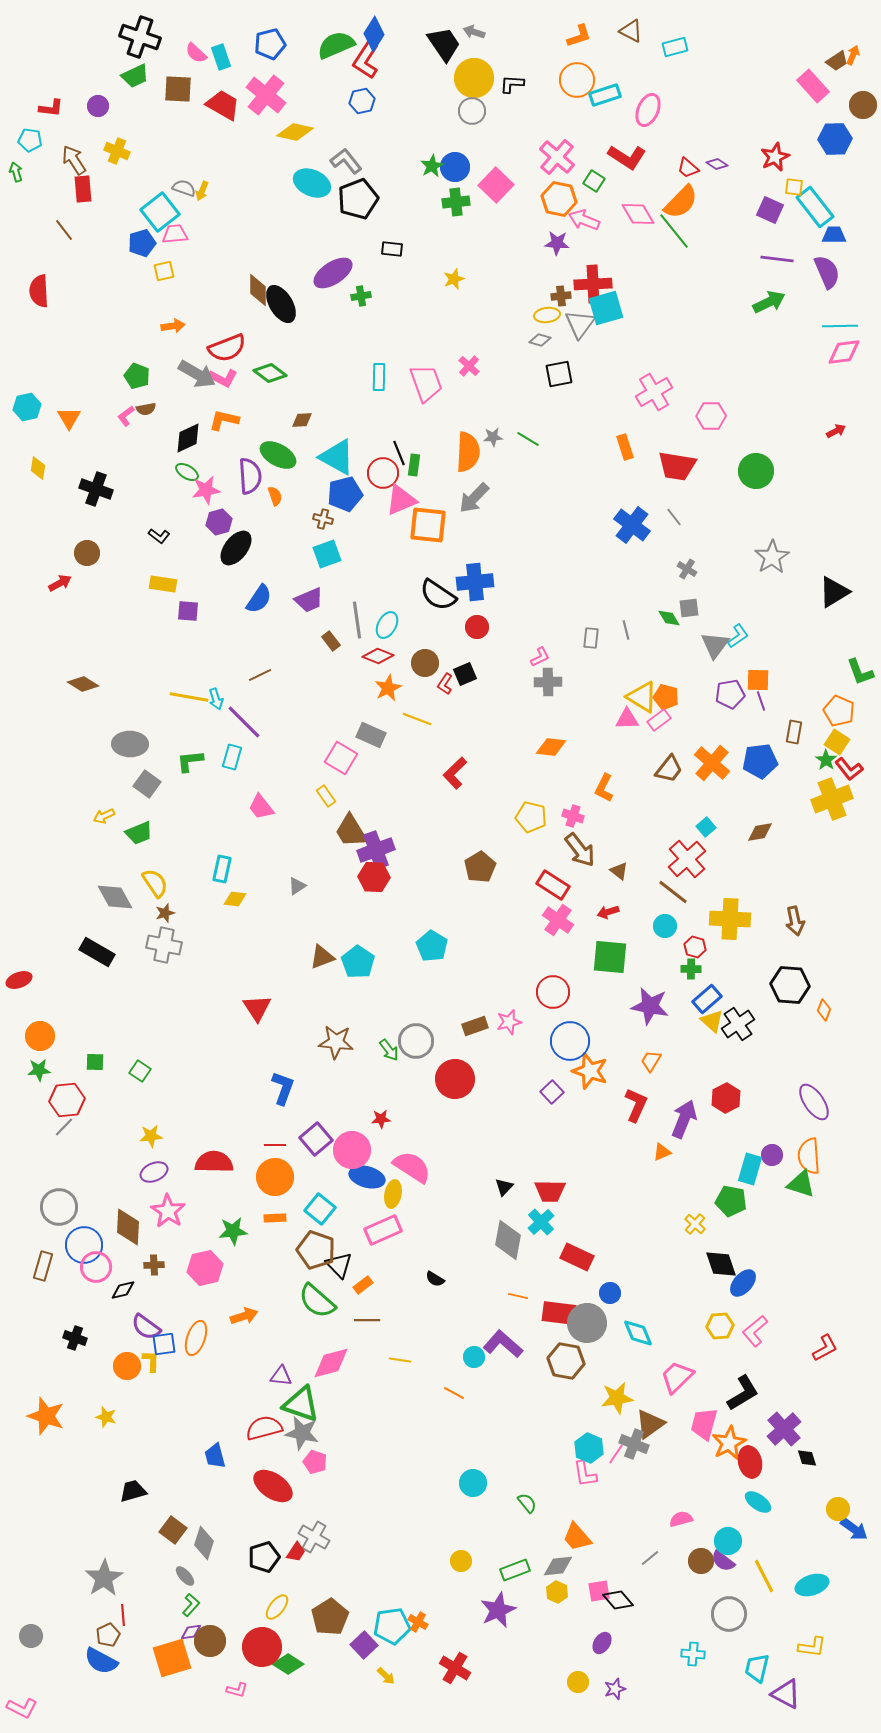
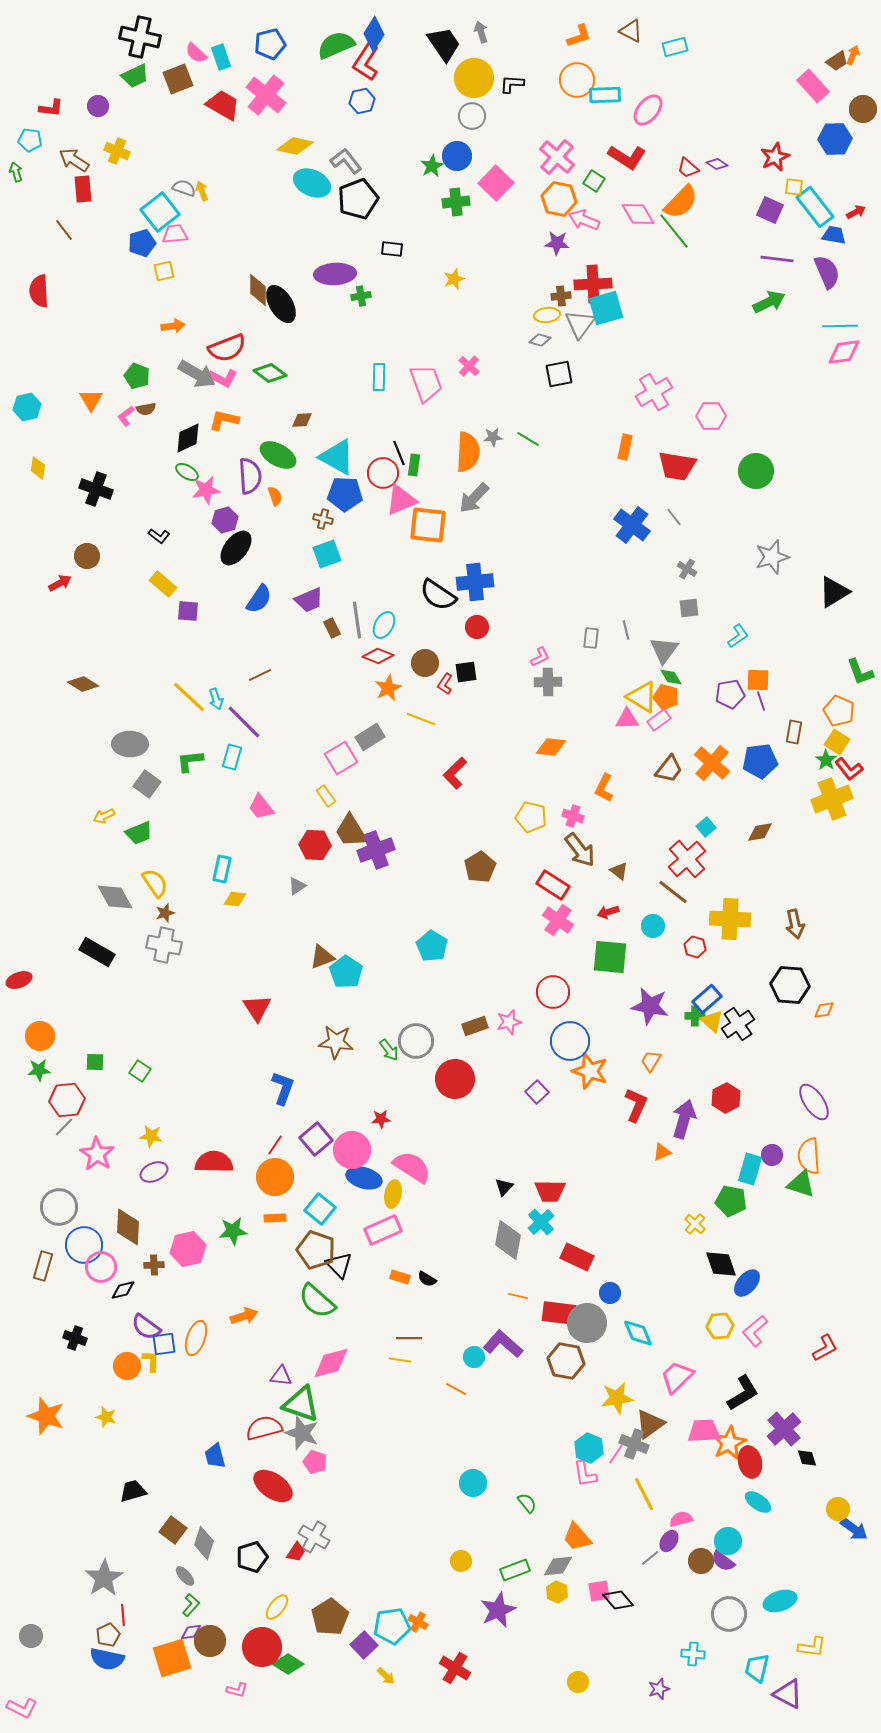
gray arrow at (474, 32): moved 7 px right; rotated 55 degrees clockwise
black cross at (140, 37): rotated 6 degrees counterclockwise
red L-shape at (366, 60): moved 2 px down
brown square at (178, 89): moved 10 px up; rotated 24 degrees counterclockwise
cyan rectangle at (605, 95): rotated 16 degrees clockwise
brown circle at (863, 105): moved 4 px down
pink ellipse at (648, 110): rotated 16 degrees clockwise
gray circle at (472, 111): moved 5 px down
yellow diamond at (295, 132): moved 14 px down
brown arrow at (74, 160): rotated 24 degrees counterclockwise
blue circle at (455, 167): moved 2 px right, 11 px up
pink square at (496, 185): moved 2 px up
yellow arrow at (202, 191): rotated 138 degrees clockwise
blue trapezoid at (834, 235): rotated 10 degrees clockwise
purple ellipse at (333, 273): moved 2 px right, 1 px down; rotated 30 degrees clockwise
orange triangle at (69, 418): moved 22 px right, 18 px up
red arrow at (836, 431): moved 20 px right, 219 px up
orange rectangle at (625, 447): rotated 30 degrees clockwise
blue pentagon at (345, 494): rotated 16 degrees clockwise
purple hexagon at (219, 522): moved 6 px right, 2 px up
brown circle at (87, 553): moved 3 px down
gray star at (772, 557): rotated 16 degrees clockwise
yellow rectangle at (163, 584): rotated 32 degrees clockwise
green diamond at (669, 618): moved 2 px right, 59 px down
cyan ellipse at (387, 625): moved 3 px left
brown rectangle at (331, 641): moved 1 px right, 13 px up; rotated 12 degrees clockwise
gray triangle at (715, 645): moved 51 px left, 5 px down
black square at (465, 674): moved 1 px right, 2 px up; rotated 15 degrees clockwise
yellow line at (189, 697): rotated 33 degrees clockwise
yellow line at (417, 719): moved 4 px right
gray rectangle at (371, 735): moved 1 px left, 2 px down; rotated 56 degrees counterclockwise
pink square at (341, 758): rotated 28 degrees clockwise
red hexagon at (374, 877): moved 59 px left, 32 px up
brown arrow at (795, 921): moved 3 px down
cyan circle at (665, 926): moved 12 px left
cyan pentagon at (358, 962): moved 12 px left, 10 px down
green cross at (691, 969): moved 4 px right, 47 px down
orange diamond at (824, 1010): rotated 60 degrees clockwise
purple square at (552, 1092): moved 15 px left
purple arrow at (684, 1119): rotated 6 degrees counterclockwise
yellow star at (151, 1136): rotated 15 degrees clockwise
red line at (275, 1145): rotated 55 degrees counterclockwise
blue ellipse at (367, 1177): moved 3 px left, 1 px down
pink star at (168, 1211): moved 71 px left, 57 px up
pink circle at (96, 1267): moved 5 px right
pink hexagon at (205, 1268): moved 17 px left, 19 px up
black semicircle at (435, 1279): moved 8 px left
blue ellipse at (743, 1283): moved 4 px right
orange rectangle at (363, 1285): moved 37 px right, 8 px up; rotated 54 degrees clockwise
brown line at (367, 1320): moved 42 px right, 18 px down
orange line at (454, 1393): moved 2 px right, 4 px up
pink trapezoid at (704, 1424): moved 7 px down; rotated 72 degrees clockwise
gray star at (302, 1433): rotated 8 degrees clockwise
black pentagon at (264, 1557): moved 12 px left
yellow line at (764, 1576): moved 120 px left, 82 px up
cyan ellipse at (812, 1585): moved 32 px left, 16 px down
purple ellipse at (602, 1643): moved 67 px right, 102 px up
blue semicircle at (101, 1661): moved 6 px right, 2 px up; rotated 16 degrees counterclockwise
purple star at (615, 1689): moved 44 px right
purple triangle at (786, 1694): moved 2 px right
